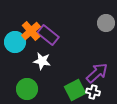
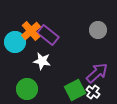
gray circle: moved 8 px left, 7 px down
white cross: rotated 24 degrees clockwise
